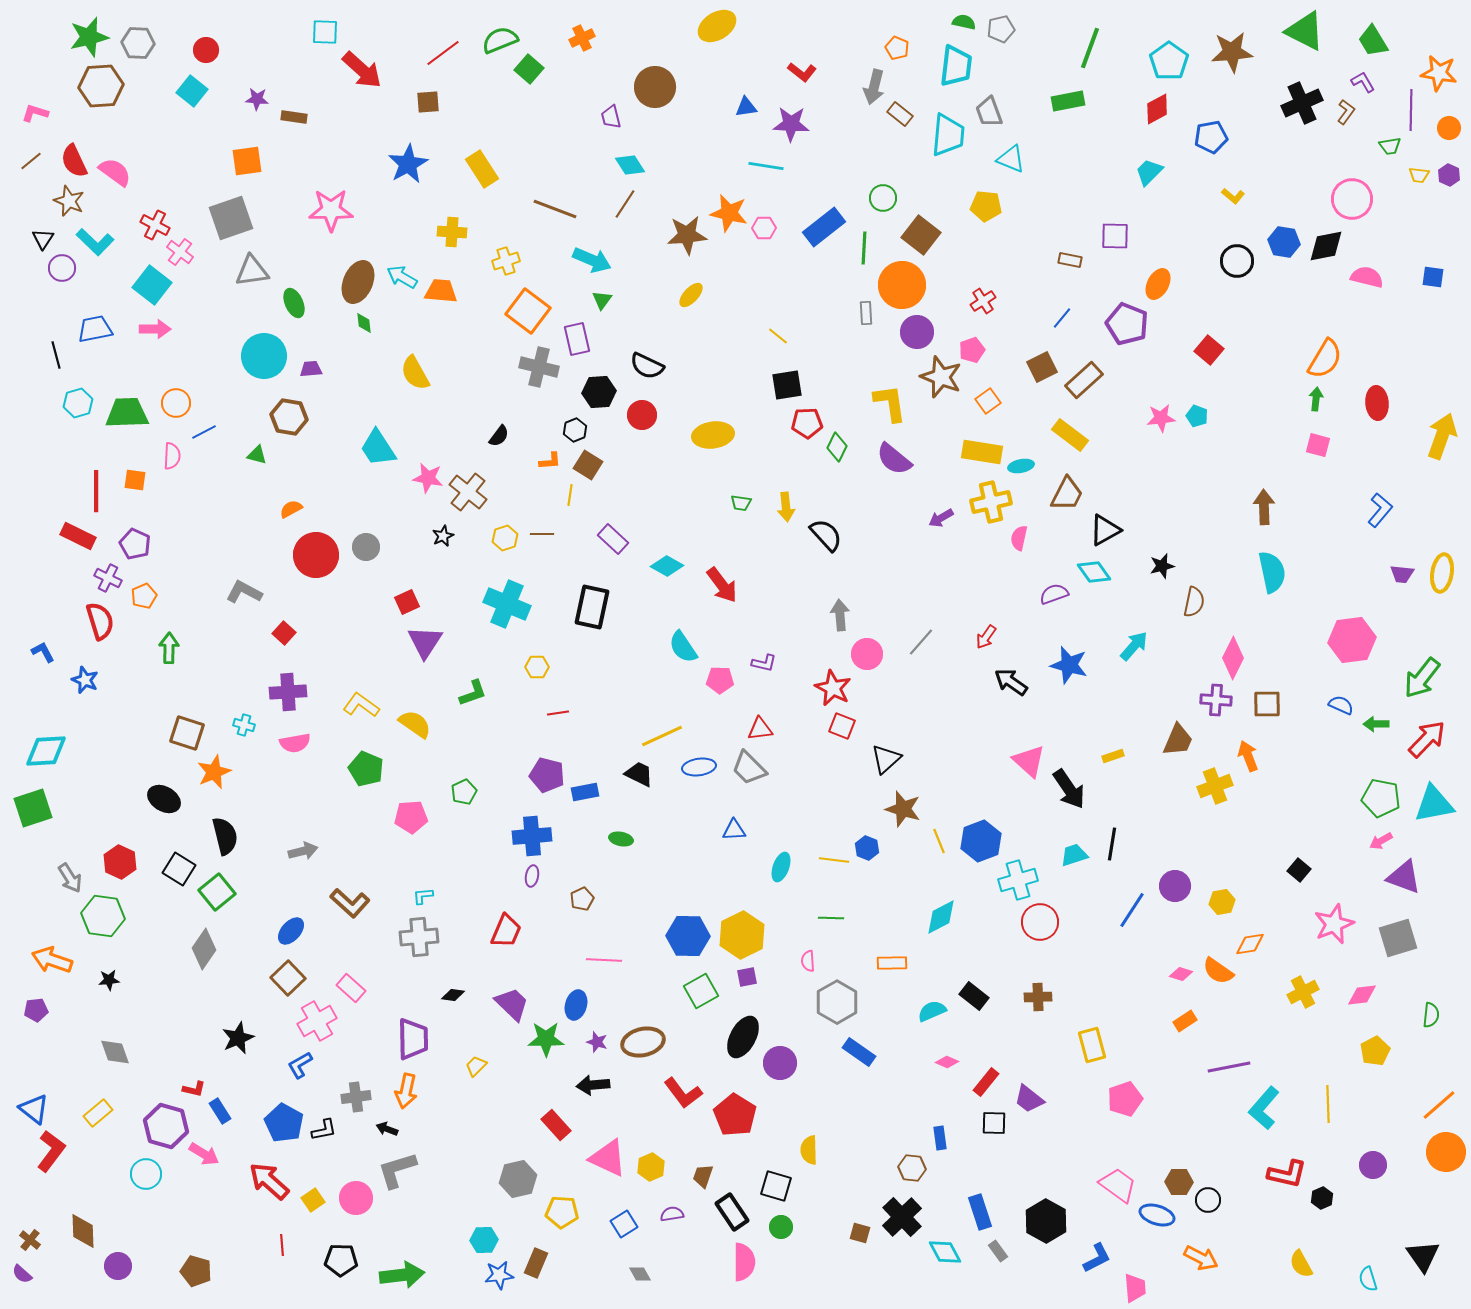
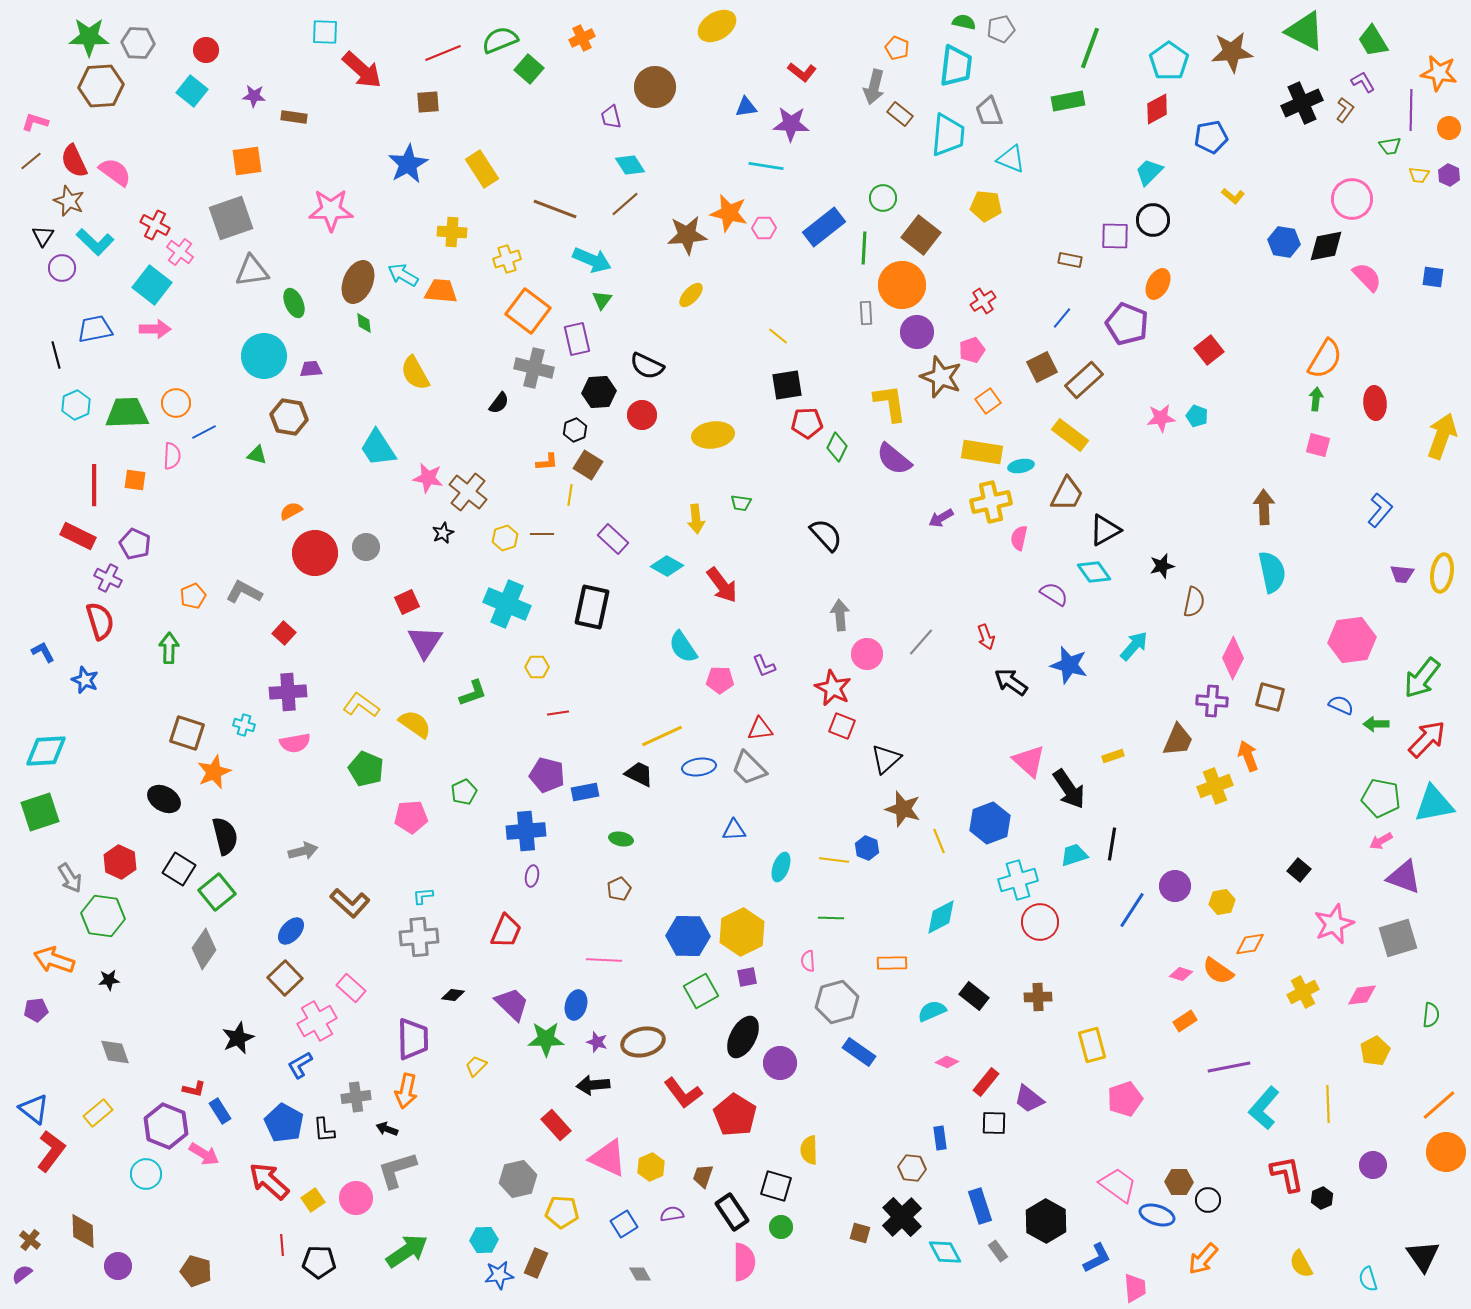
green star at (89, 37): rotated 15 degrees clockwise
red line at (443, 53): rotated 15 degrees clockwise
purple star at (257, 99): moved 3 px left, 3 px up
brown L-shape at (1346, 112): moved 1 px left, 2 px up
pink L-shape at (35, 113): moved 9 px down
brown line at (625, 204): rotated 16 degrees clockwise
black triangle at (43, 239): moved 3 px up
yellow cross at (506, 261): moved 1 px right, 2 px up
black circle at (1237, 261): moved 84 px left, 41 px up
cyan arrow at (402, 277): moved 1 px right, 2 px up
pink semicircle at (1367, 277): rotated 32 degrees clockwise
red square at (1209, 350): rotated 12 degrees clockwise
gray cross at (539, 367): moved 5 px left, 1 px down
cyan hexagon at (78, 403): moved 2 px left, 2 px down; rotated 8 degrees counterclockwise
red ellipse at (1377, 403): moved 2 px left
black semicircle at (499, 436): moved 33 px up
orange L-shape at (550, 461): moved 3 px left, 1 px down
red line at (96, 491): moved 2 px left, 6 px up
yellow arrow at (786, 507): moved 90 px left, 12 px down
orange semicircle at (291, 509): moved 2 px down
black star at (443, 536): moved 3 px up
red circle at (316, 555): moved 1 px left, 2 px up
purple semicircle at (1054, 594): rotated 52 degrees clockwise
orange pentagon at (144, 596): moved 49 px right
red arrow at (986, 637): rotated 55 degrees counterclockwise
purple L-shape at (764, 663): moved 3 px down; rotated 55 degrees clockwise
purple cross at (1216, 700): moved 4 px left, 1 px down
brown square at (1267, 704): moved 3 px right, 7 px up; rotated 16 degrees clockwise
green square at (33, 808): moved 7 px right, 4 px down
blue cross at (532, 836): moved 6 px left, 5 px up
blue hexagon at (981, 841): moved 9 px right, 18 px up
brown pentagon at (582, 899): moved 37 px right, 10 px up
yellow hexagon at (742, 935): moved 3 px up
orange arrow at (52, 960): moved 2 px right
brown square at (288, 978): moved 3 px left
gray hexagon at (837, 1002): rotated 15 degrees clockwise
purple hexagon at (166, 1126): rotated 6 degrees clockwise
black L-shape at (324, 1130): rotated 96 degrees clockwise
red L-shape at (1287, 1174): rotated 114 degrees counterclockwise
blue rectangle at (980, 1212): moved 6 px up
orange arrow at (1201, 1258): moved 2 px right, 1 px down; rotated 104 degrees clockwise
black pentagon at (341, 1260): moved 22 px left, 2 px down
purple semicircle at (22, 1274): rotated 100 degrees clockwise
green arrow at (402, 1275): moved 5 px right, 24 px up; rotated 27 degrees counterclockwise
